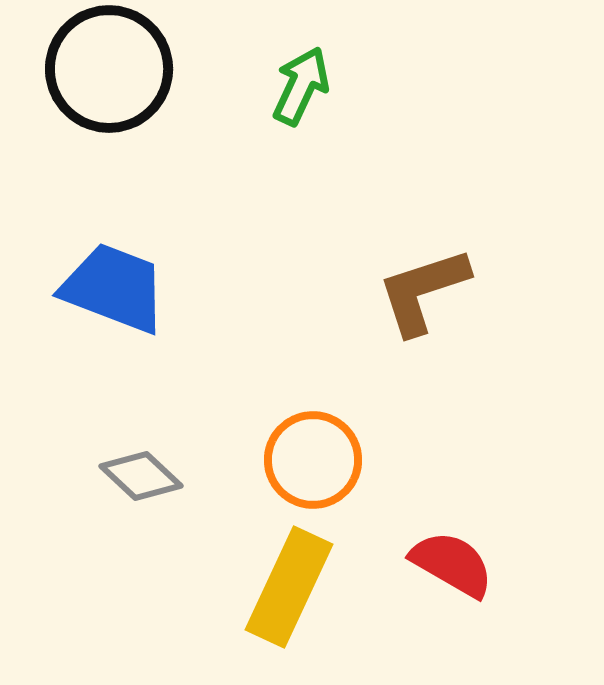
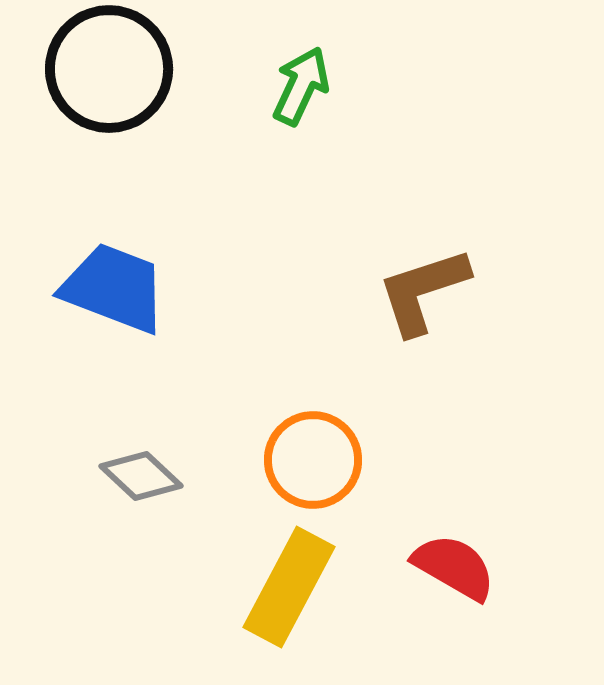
red semicircle: moved 2 px right, 3 px down
yellow rectangle: rotated 3 degrees clockwise
